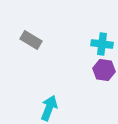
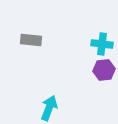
gray rectangle: rotated 25 degrees counterclockwise
purple hexagon: rotated 15 degrees counterclockwise
